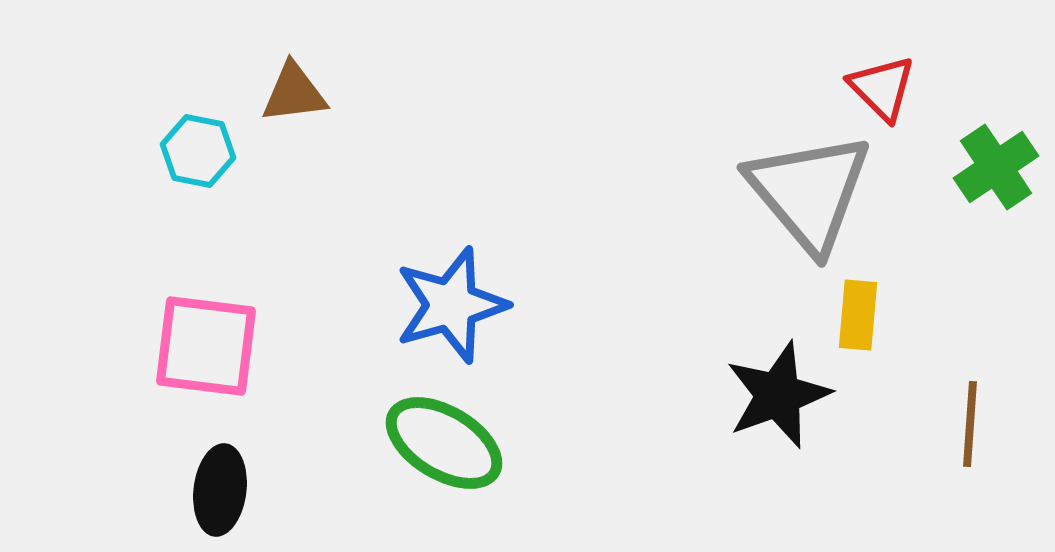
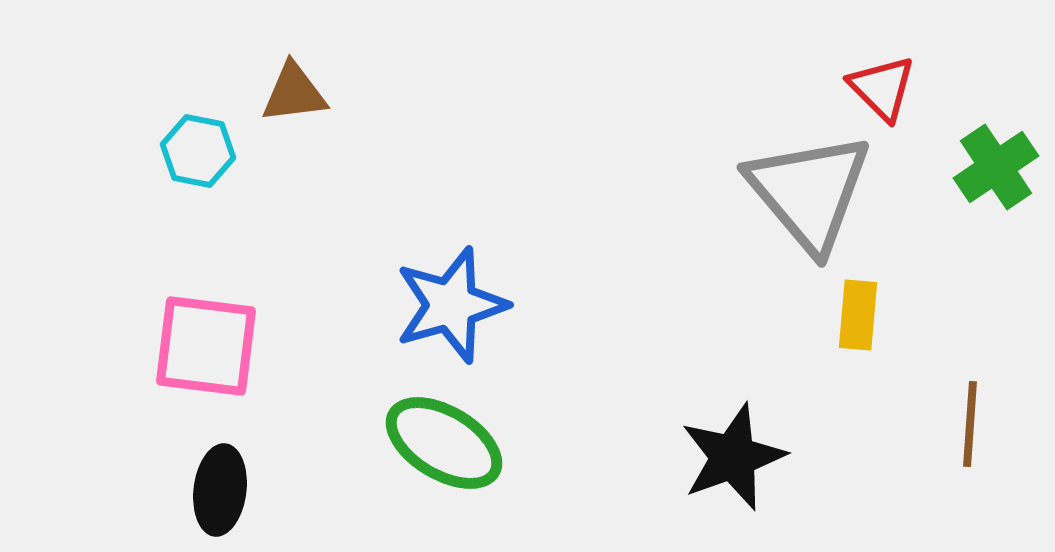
black star: moved 45 px left, 62 px down
